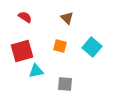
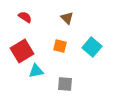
red square: rotated 15 degrees counterclockwise
